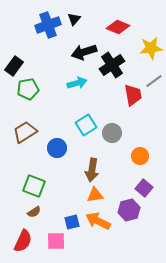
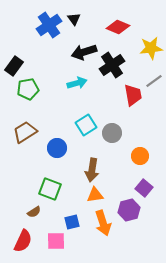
black triangle: rotated 16 degrees counterclockwise
blue cross: moved 1 px right; rotated 15 degrees counterclockwise
green square: moved 16 px right, 3 px down
orange arrow: moved 5 px right, 2 px down; rotated 135 degrees counterclockwise
